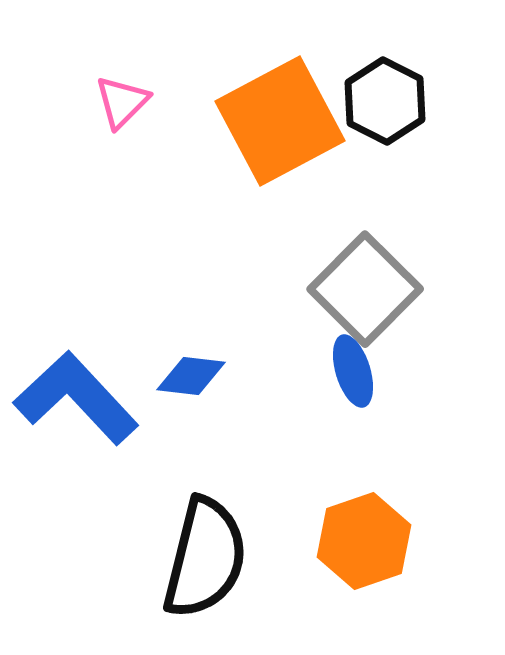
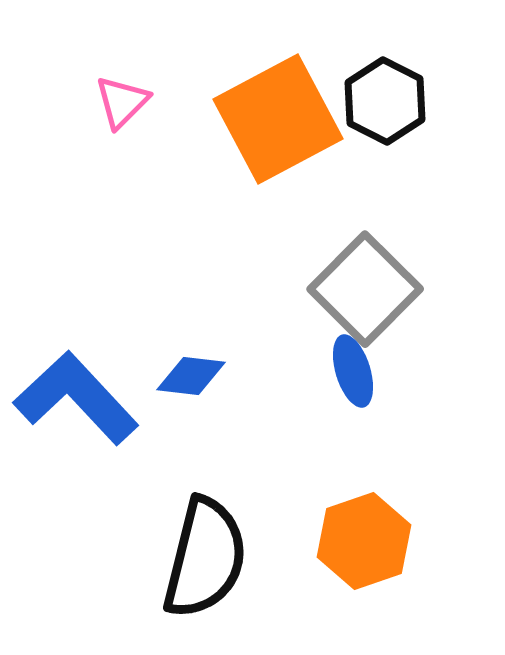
orange square: moved 2 px left, 2 px up
